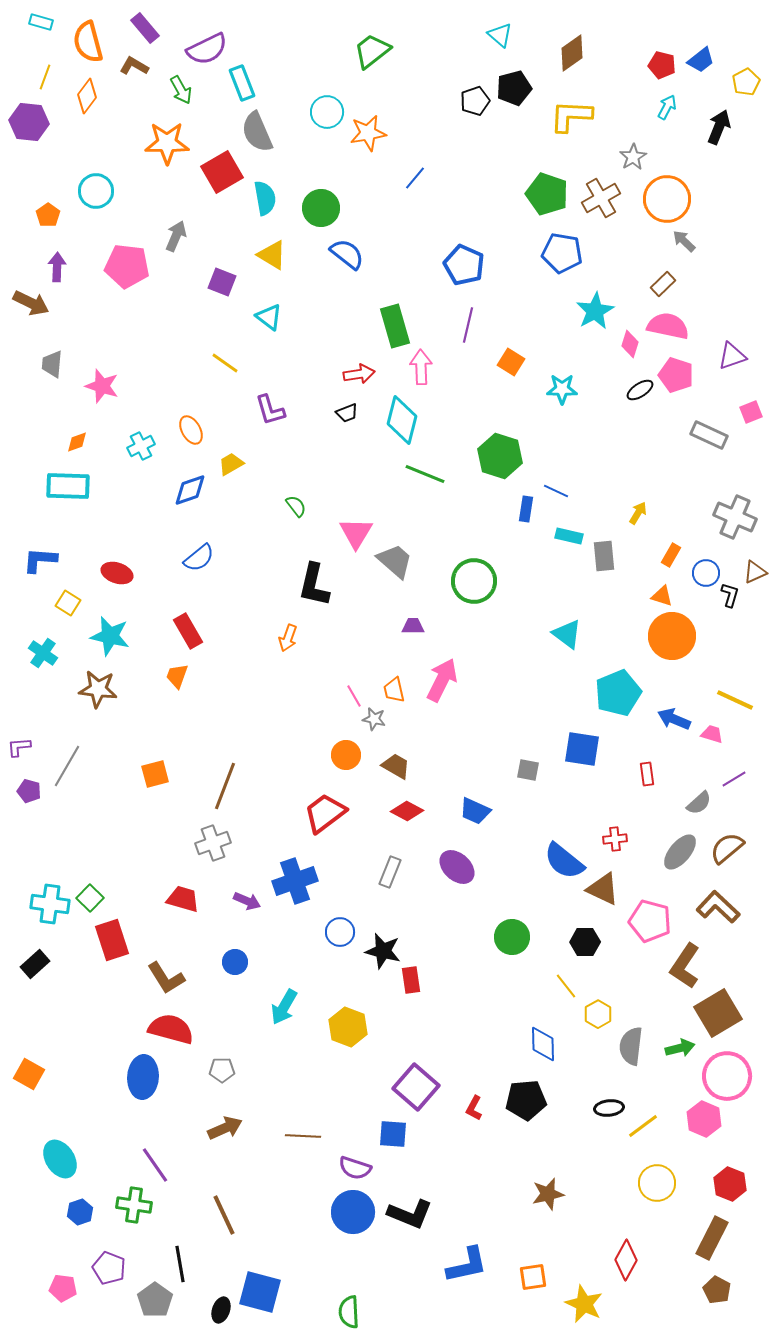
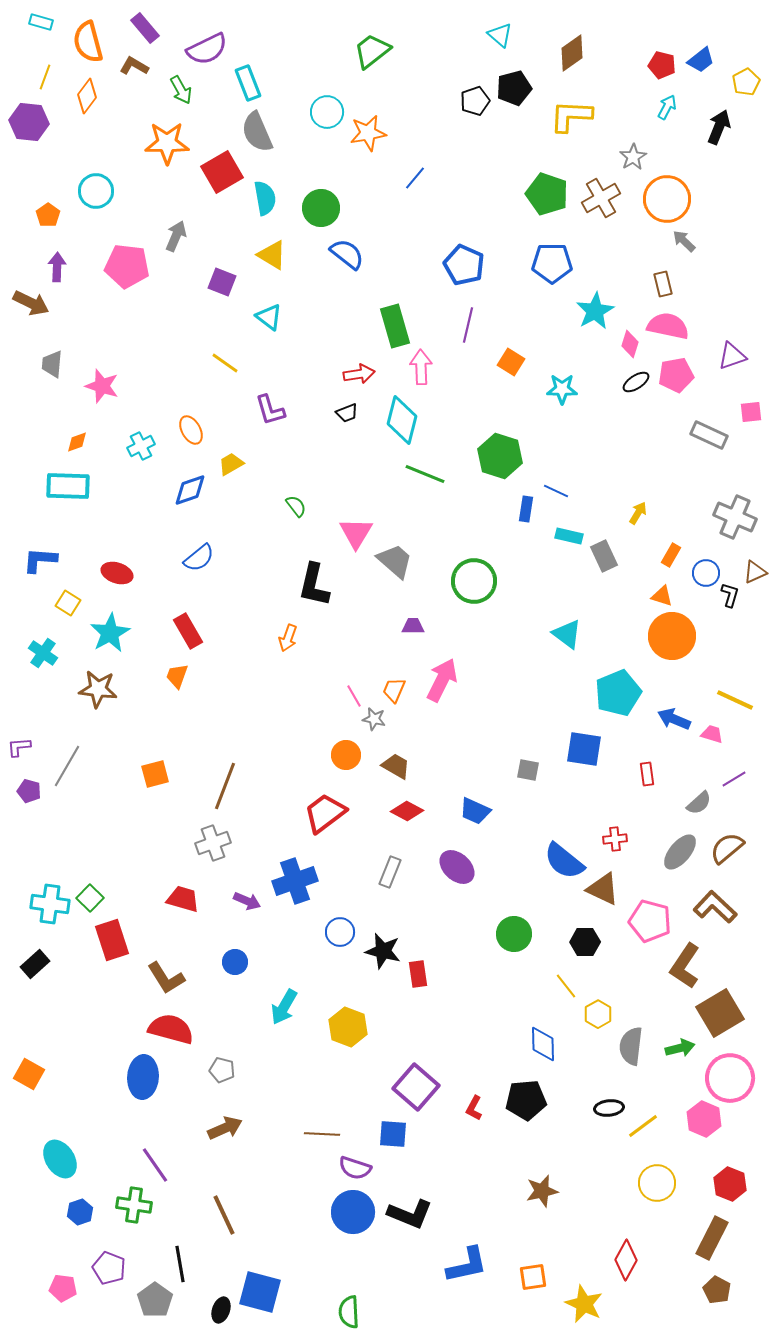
cyan rectangle at (242, 83): moved 6 px right
blue pentagon at (562, 253): moved 10 px left, 10 px down; rotated 9 degrees counterclockwise
brown rectangle at (663, 284): rotated 60 degrees counterclockwise
pink pentagon at (676, 375): rotated 28 degrees counterclockwise
black ellipse at (640, 390): moved 4 px left, 8 px up
pink square at (751, 412): rotated 15 degrees clockwise
gray rectangle at (604, 556): rotated 20 degrees counterclockwise
cyan star at (110, 636): moved 3 px up; rotated 30 degrees clockwise
orange trapezoid at (394, 690): rotated 36 degrees clockwise
blue square at (582, 749): moved 2 px right
brown L-shape at (718, 907): moved 3 px left
green circle at (512, 937): moved 2 px right, 3 px up
red rectangle at (411, 980): moved 7 px right, 6 px up
brown square at (718, 1013): moved 2 px right
gray pentagon at (222, 1070): rotated 15 degrees clockwise
pink circle at (727, 1076): moved 3 px right, 2 px down
brown line at (303, 1136): moved 19 px right, 2 px up
brown star at (548, 1194): moved 6 px left, 3 px up
